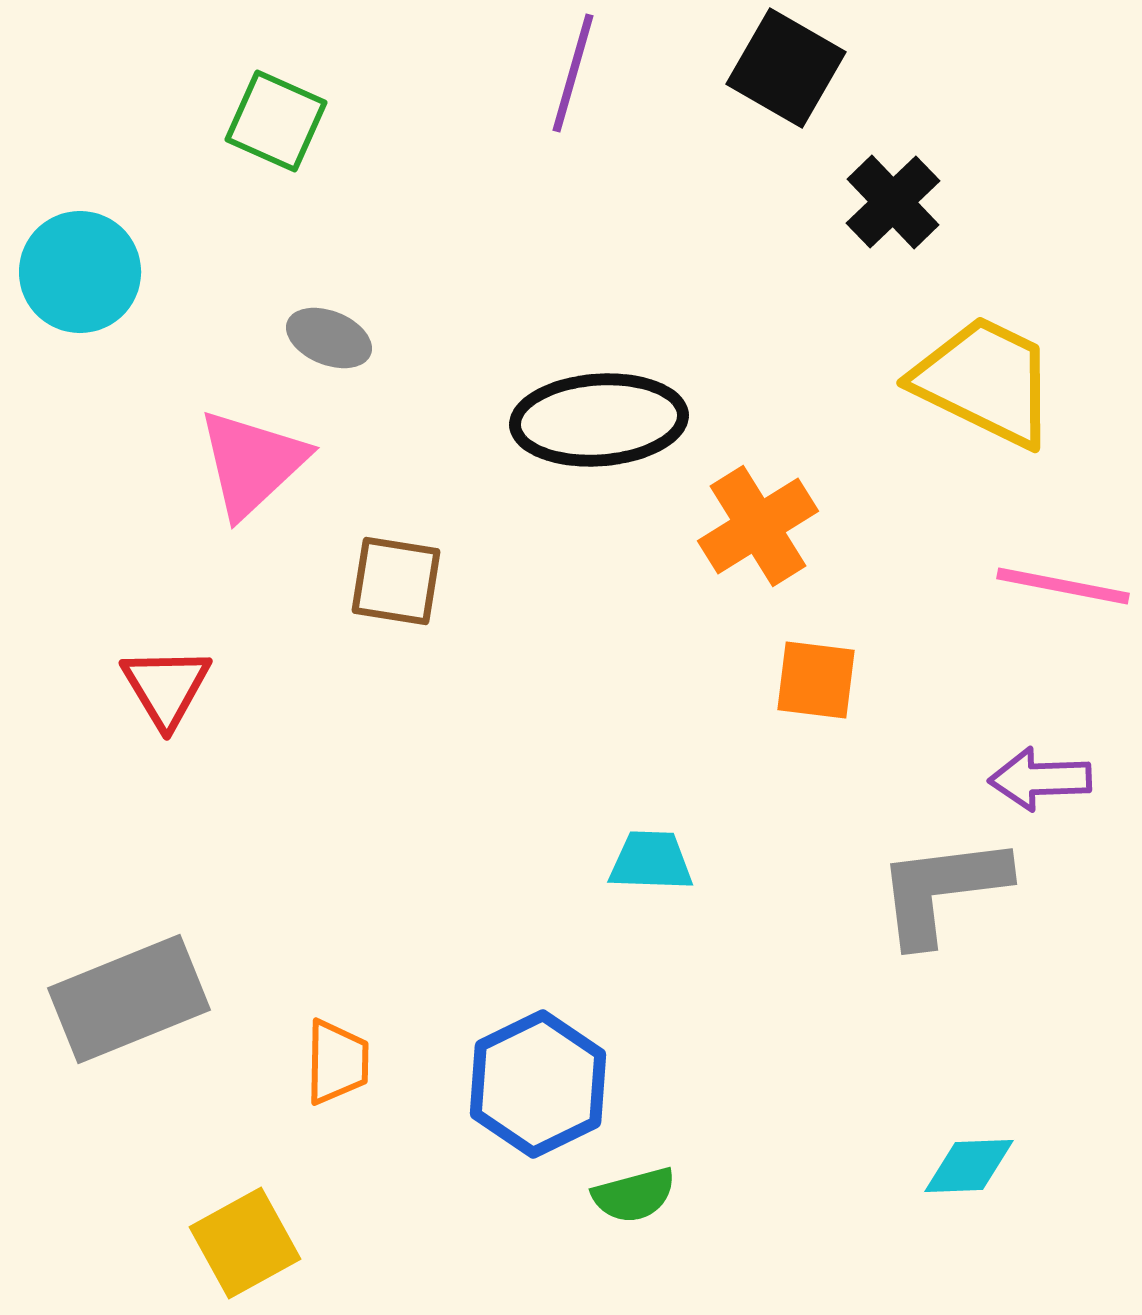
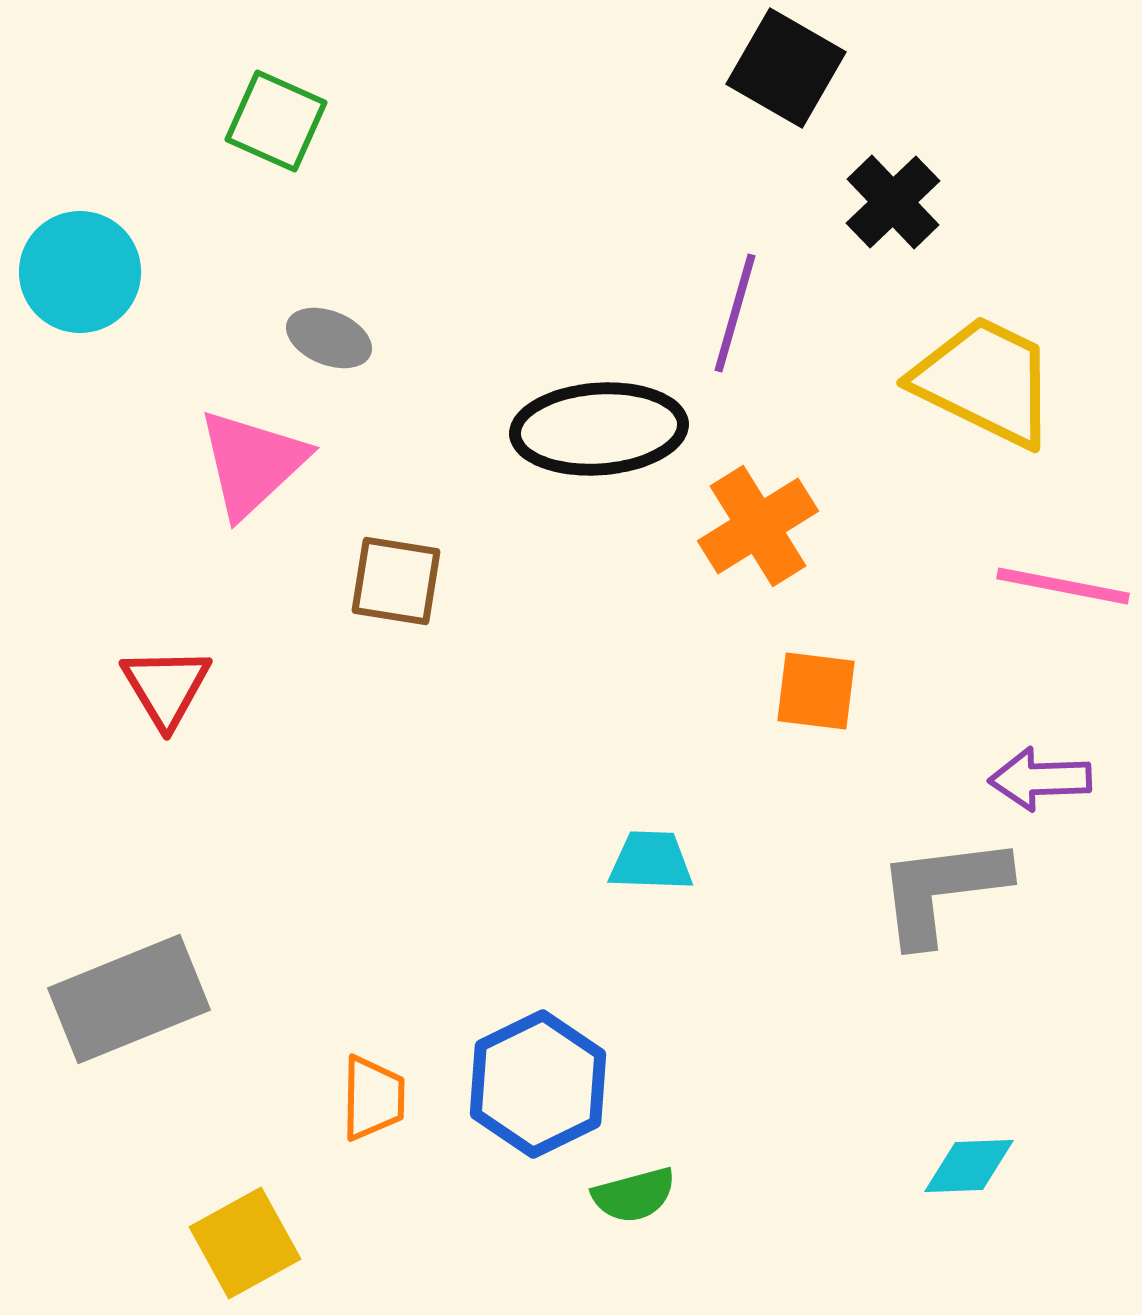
purple line: moved 162 px right, 240 px down
black ellipse: moved 9 px down
orange square: moved 11 px down
orange trapezoid: moved 36 px right, 36 px down
